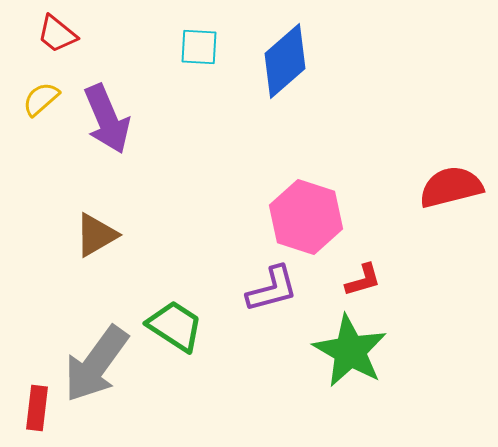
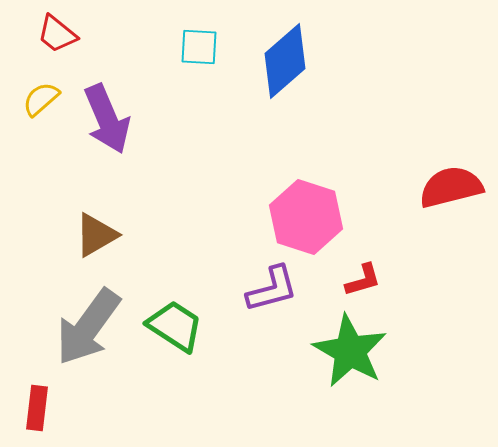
gray arrow: moved 8 px left, 37 px up
